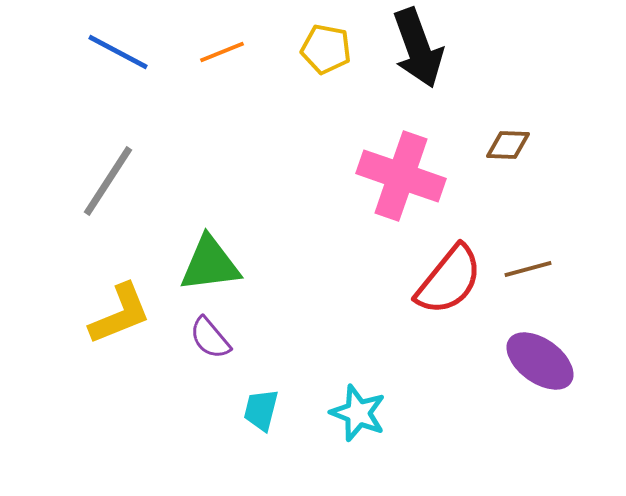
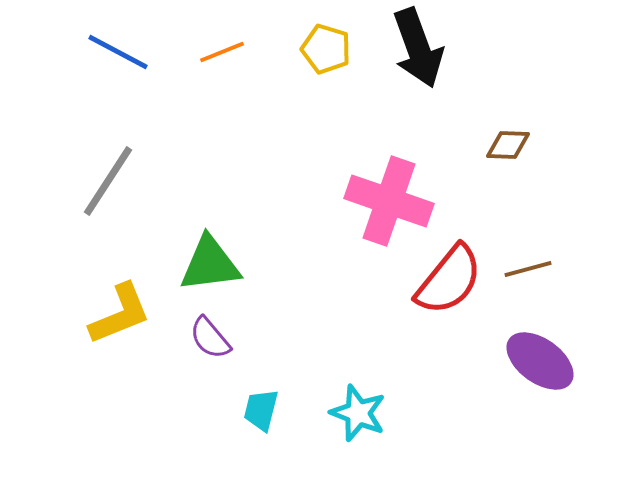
yellow pentagon: rotated 6 degrees clockwise
pink cross: moved 12 px left, 25 px down
